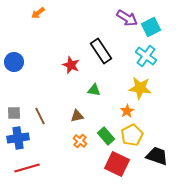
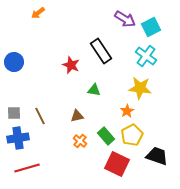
purple arrow: moved 2 px left, 1 px down
